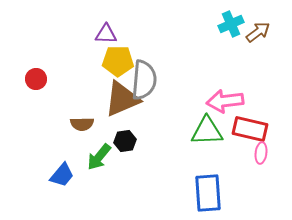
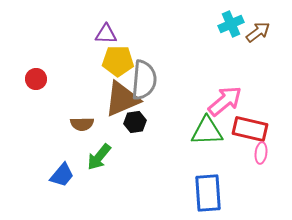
pink arrow: rotated 147 degrees clockwise
black hexagon: moved 10 px right, 19 px up
